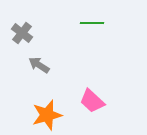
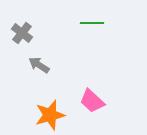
orange star: moved 3 px right
